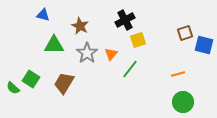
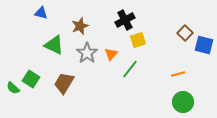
blue triangle: moved 2 px left, 2 px up
brown star: rotated 24 degrees clockwise
brown square: rotated 28 degrees counterclockwise
green triangle: rotated 25 degrees clockwise
